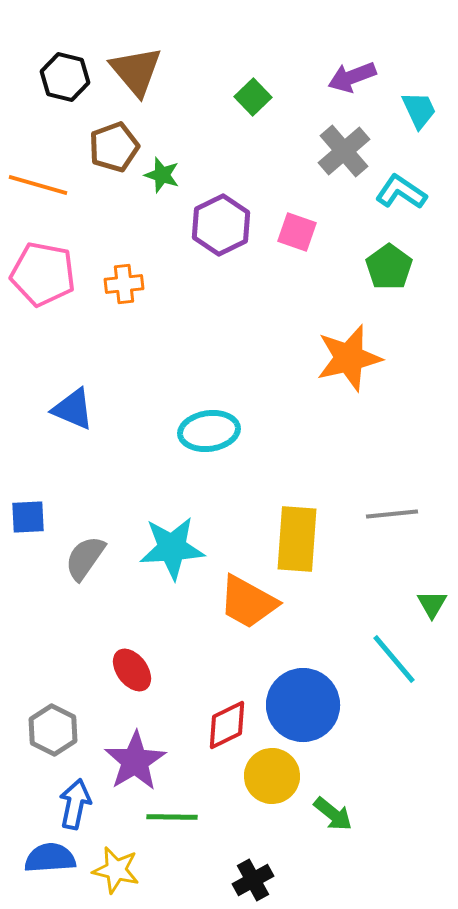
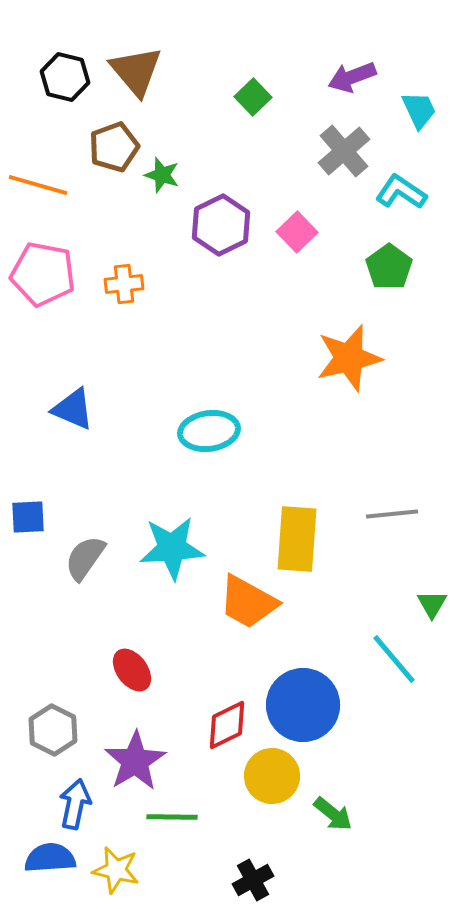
pink square: rotated 27 degrees clockwise
